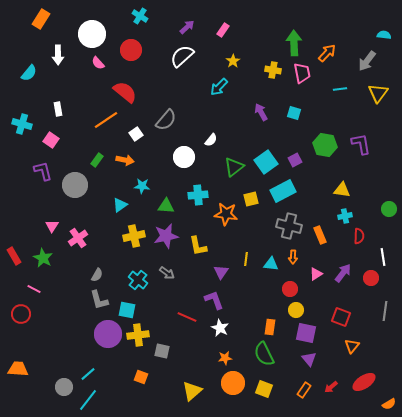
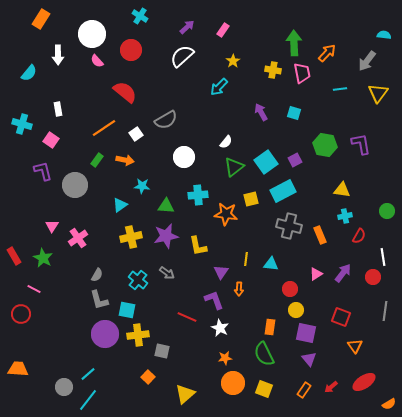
pink semicircle at (98, 63): moved 1 px left, 2 px up
orange line at (106, 120): moved 2 px left, 8 px down
gray semicircle at (166, 120): rotated 20 degrees clockwise
white semicircle at (211, 140): moved 15 px right, 2 px down
green circle at (389, 209): moved 2 px left, 2 px down
yellow cross at (134, 236): moved 3 px left, 1 px down
red semicircle at (359, 236): rotated 28 degrees clockwise
orange arrow at (293, 257): moved 54 px left, 32 px down
red circle at (371, 278): moved 2 px right, 1 px up
purple circle at (108, 334): moved 3 px left
orange triangle at (352, 346): moved 3 px right; rotated 14 degrees counterclockwise
orange square at (141, 377): moved 7 px right; rotated 24 degrees clockwise
yellow triangle at (192, 391): moved 7 px left, 3 px down
